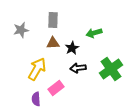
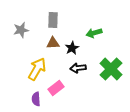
green cross: rotated 10 degrees counterclockwise
